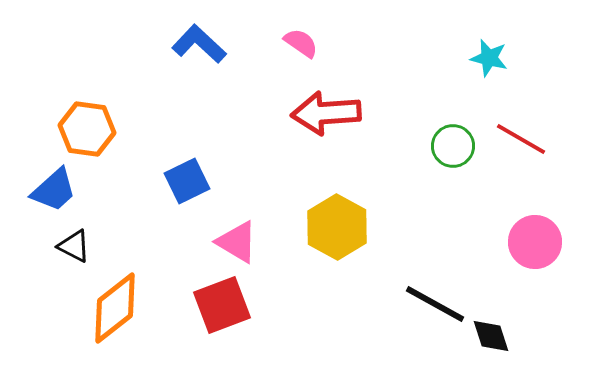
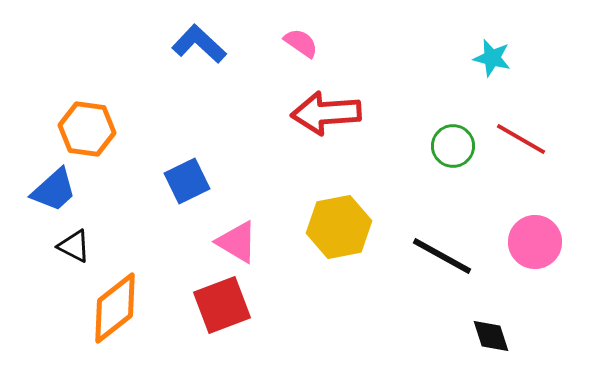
cyan star: moved 3 px right
yellow hexagon: moved 2 px right; rotated 20 degrees clockwise
black line: moved 7 px right, 48 px up
